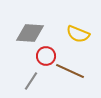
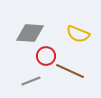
gray line: rotated 36 degrees clockwise
